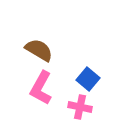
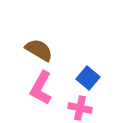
blue square: moved 1 px up
pink cross: moved 1 px down
